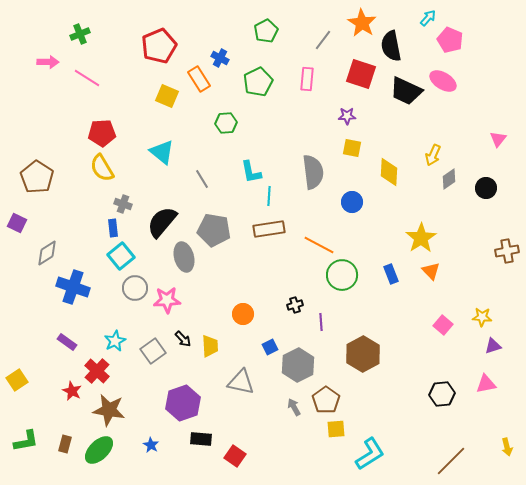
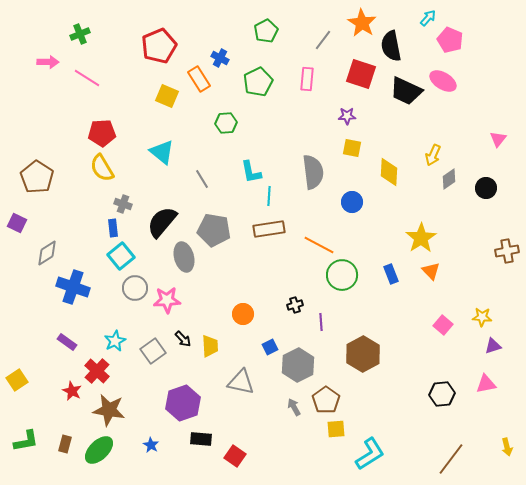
brown line at (451, 461): moved 2 px up; rotated 8 degrees counterclockwise
